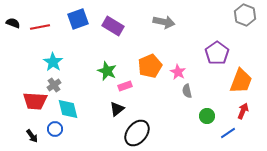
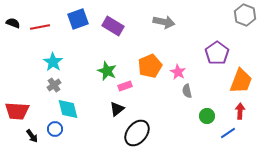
red trapezoid: moved 18 px left, 10 px down
red arrow: moved 3 px left; rotated 21 degrees counterclockwise
